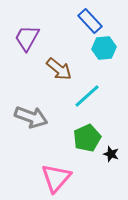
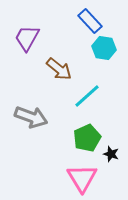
cyan hexagon: rotated 15 degrees clockwise
pink triangle: moved 26 px right; rotated 12 degrees counterclockwise
